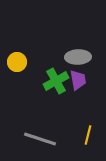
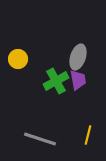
gray ellipse: rotated 70 degrees counterclockwise
yellow circle: moved 1 px right, 3 px up
